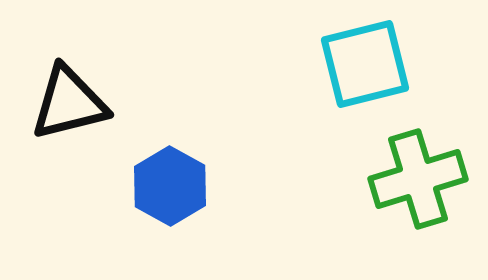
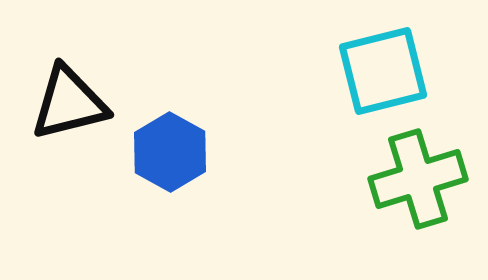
cyan square: moved 18 px right, 7 px down
blue hexagon: moved 34 px up
